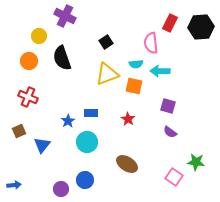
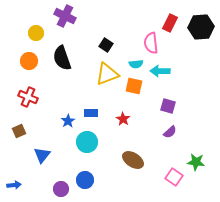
yellow circle: moved 3 px left, 3 px up
black square: moved 3 px down; rotated 24 degrees counterclockwise
red star: moved 5 px left
purple semicircle: rotated 80 degrees counterclockwise
blue triangle: moved 10 px down
brown ellipse: moved 6 px right, 4 px up
